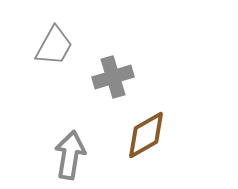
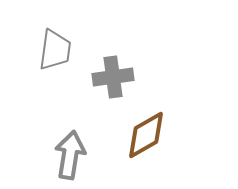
gray trapezoid: moved 1 px right, 4 px down; rotated 21 degrees counterclockwise
gray cross: rotated 9 degrees clockwise
